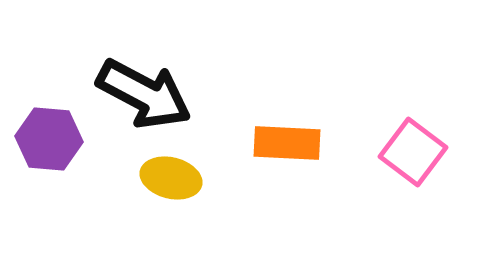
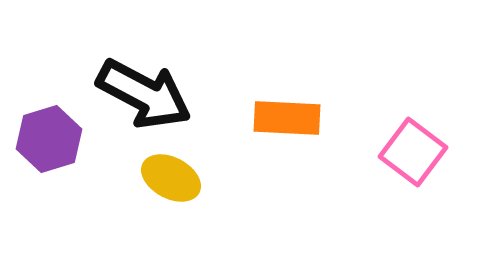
purple hexagon: rotated 22 degrees counterclockwise
orange rectangle: moved 25 px up
yellow ellipse: rotated 14 degrees clockwise
